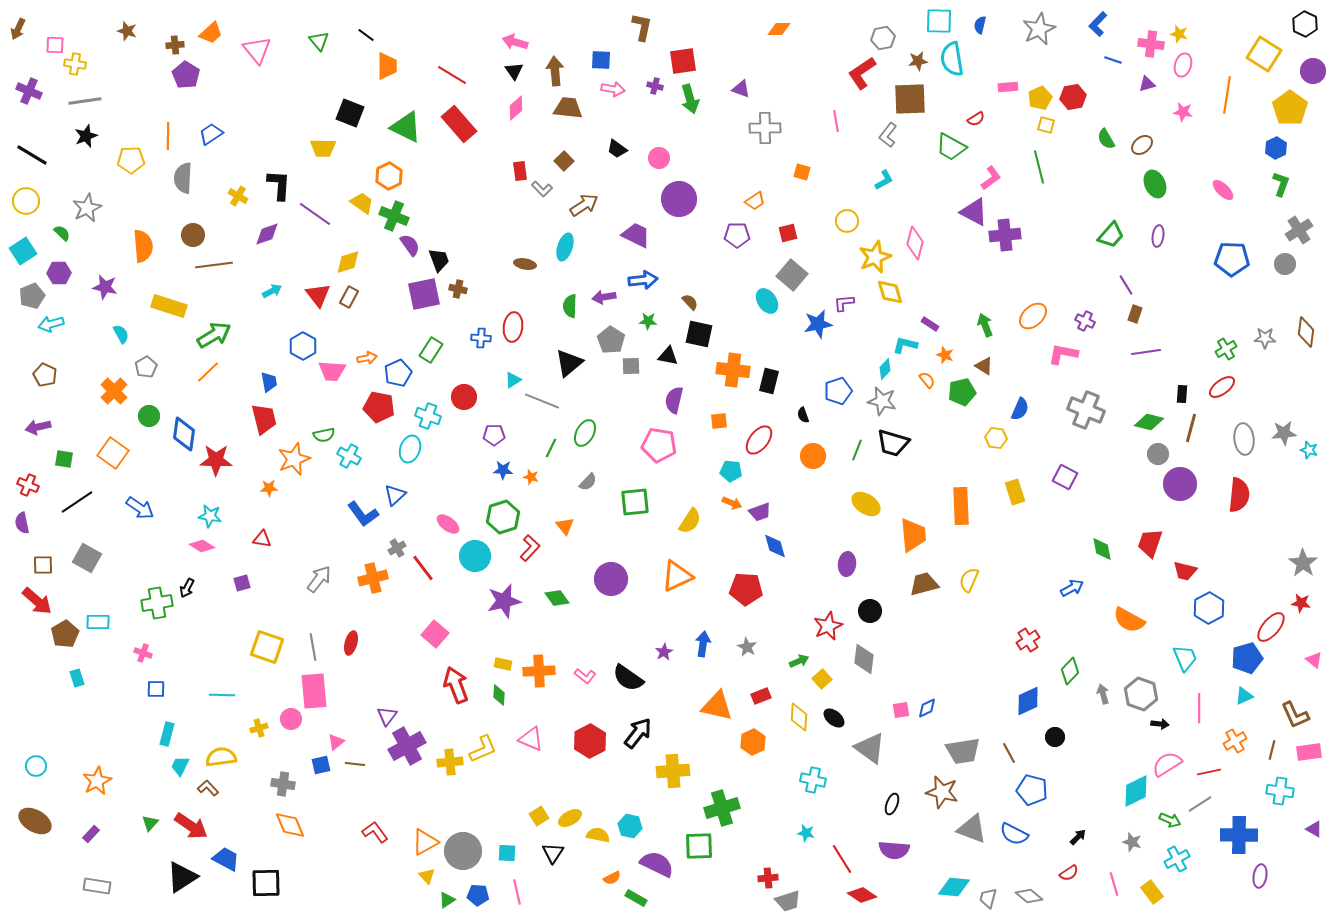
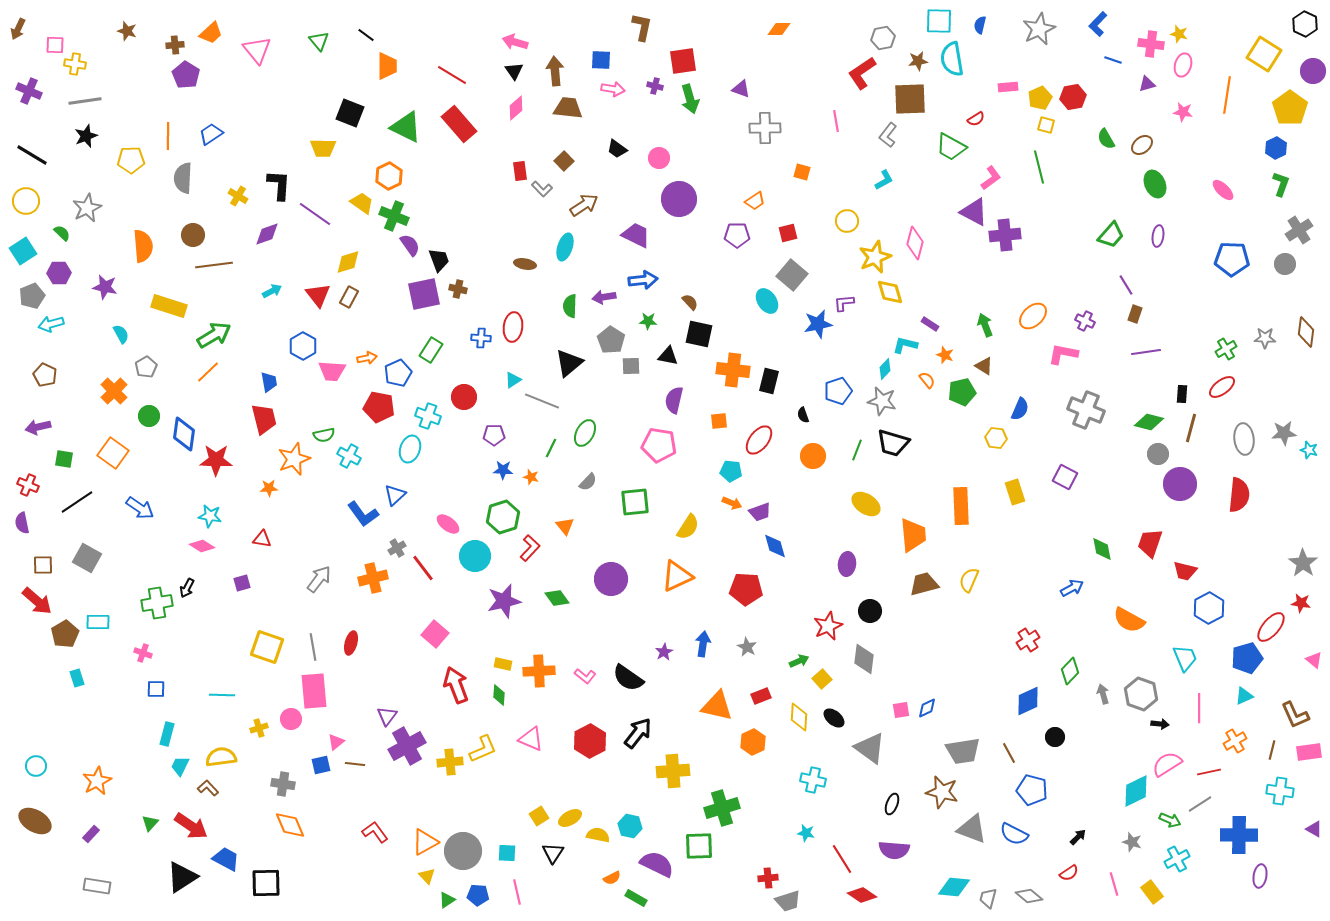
yellow semicircle at (690, 521): moved 2 px left, 6 px down
